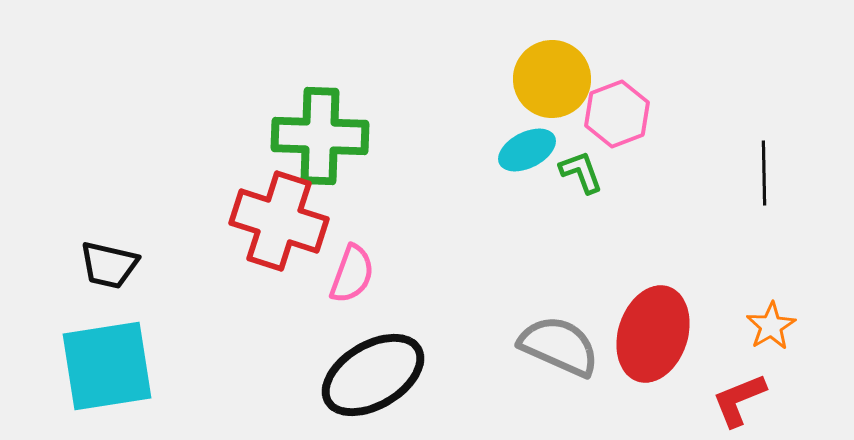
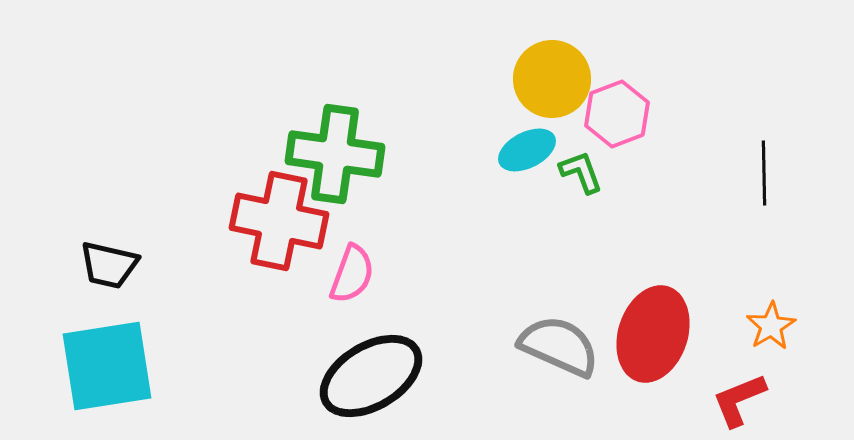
green cross: moved 15 px right, 18 px down; rotated 6 degrees clockwise
red cross: rotated 6 degrees counterclockwise
black ellipse: moved 2 px left, 1 px down
